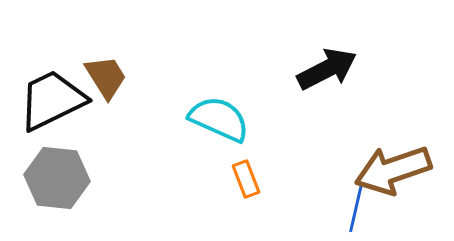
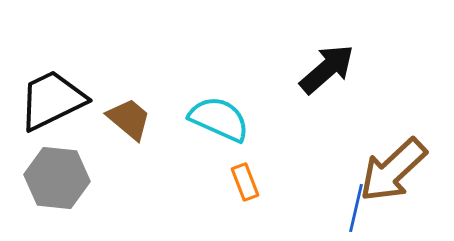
black arrow: rotated 14 degrees counterclockwise
brown trapezoid: moved 23 px right, 42 px down; rotated 18 degrees counterclockwise
brown arrow: rotated 24 degrees counterclockwise
orange rectangle: moved 1 px left, 3 px down
